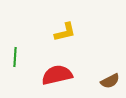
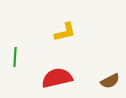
red semicircle: moved 3 px down
